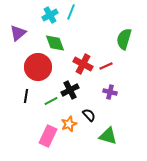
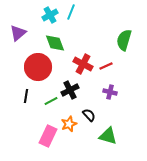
green semicircle: moved 1 px down
